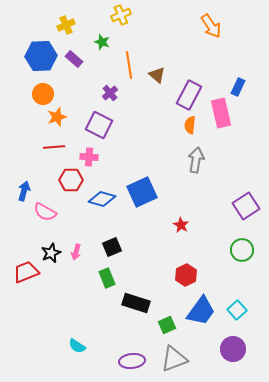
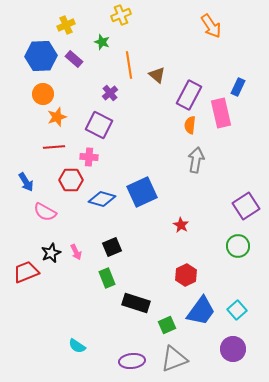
blue arrow at (24, 191): moved 2 px right, 9 px up; rotated 132 degrees clockwise
green circle at (242, 250): moved 4 px left, 4 px up
pink arrow at (76, 252): rotated 42 degrees counterclockwise
